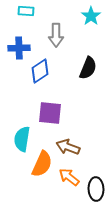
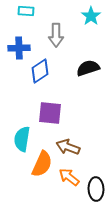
black semicircle: rotated 130 degrees counterclockwise
